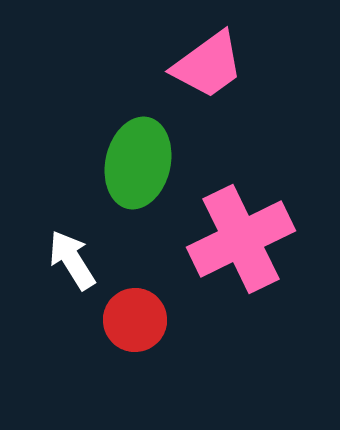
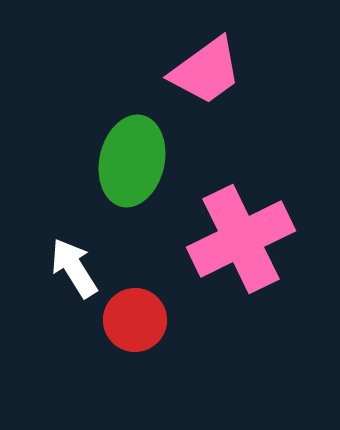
pink trapezoid: moved 2 px left, 6 px down
green ellipse: moved 6 px left, 2 px up
white arrow: moved 2 px right, 8 px down
